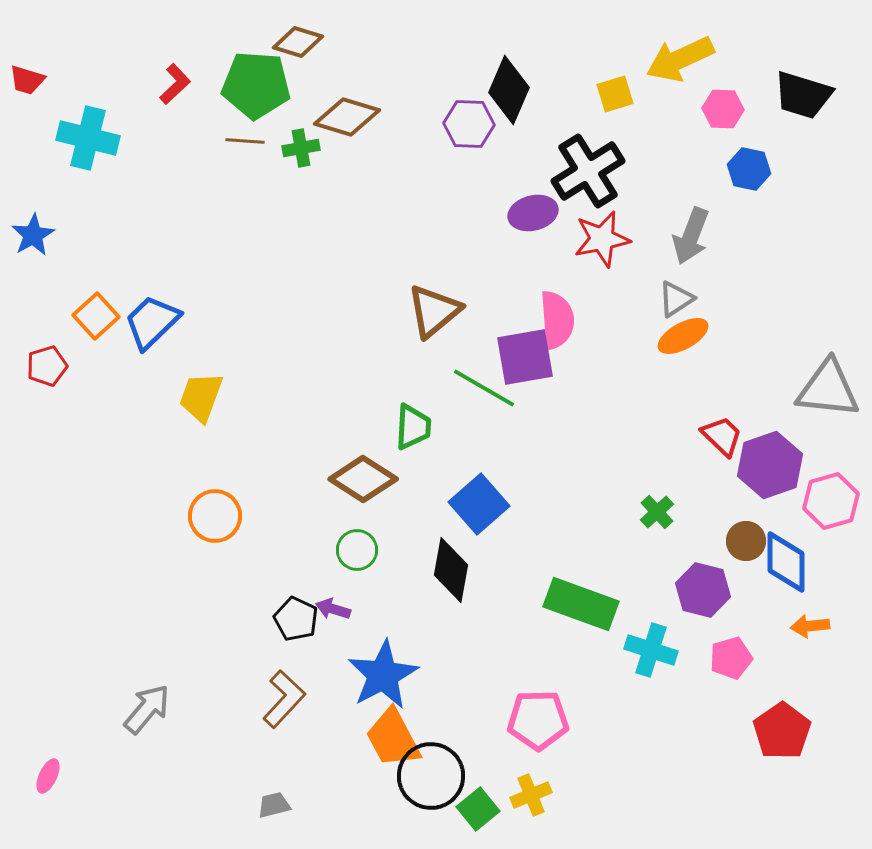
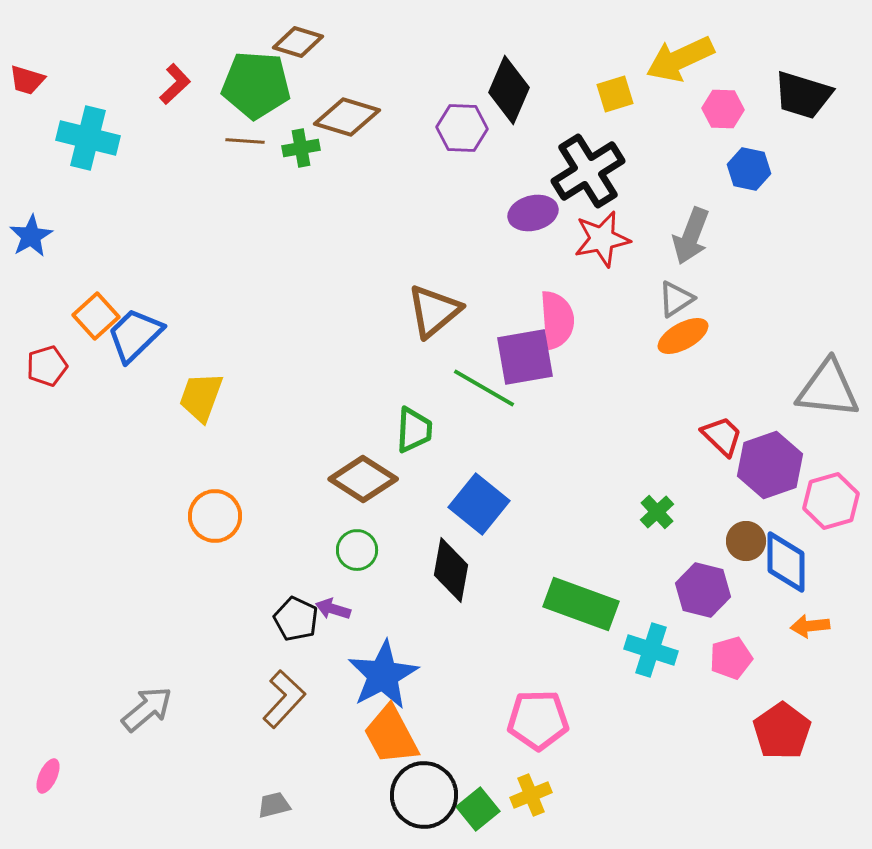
purple hexagon at (469, 124): moved 7 px left, 4 px down
blue star at (33, 235): moved 2 px left, 1 px down
blue trapezoid at (152, 322): moved 17 px left, 13 px down
green trapezoid at (413, 427): moved 1 px right, 3 px down
blue square at (479, 504): rotated 10 degrees counterclockwise
gray arrow at (147, 709): rotated 10 degrees clockwise
orange trapezoid at (393, 738): moved 2 px left, 3 px up
black circle at (431, 776): moved 7 px left, 19 px down
